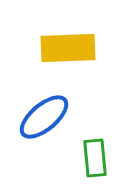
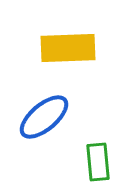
green rectangle: moved 3 px right, 4 px down
